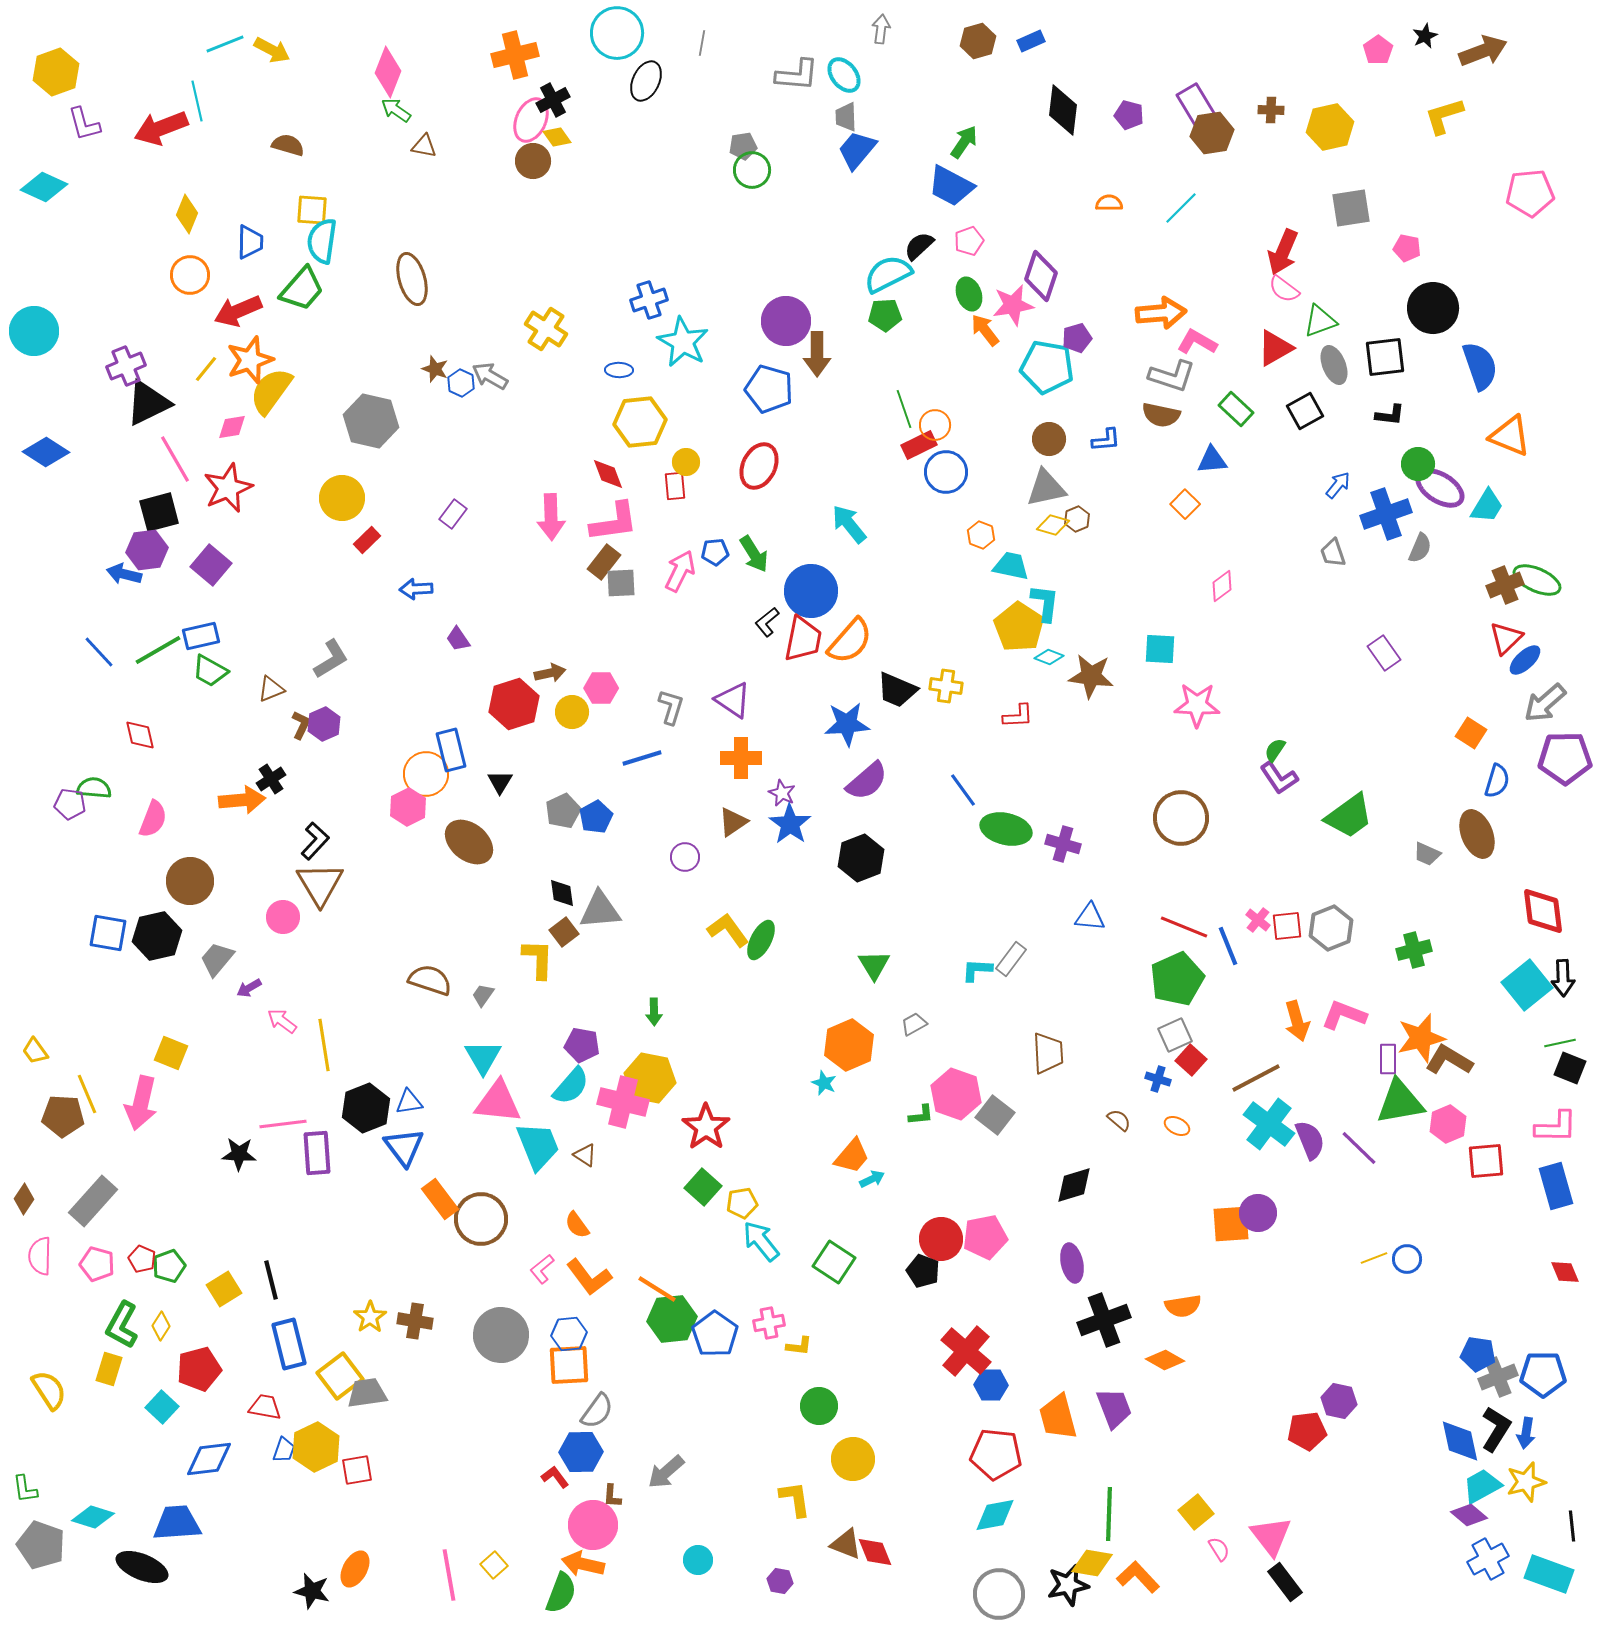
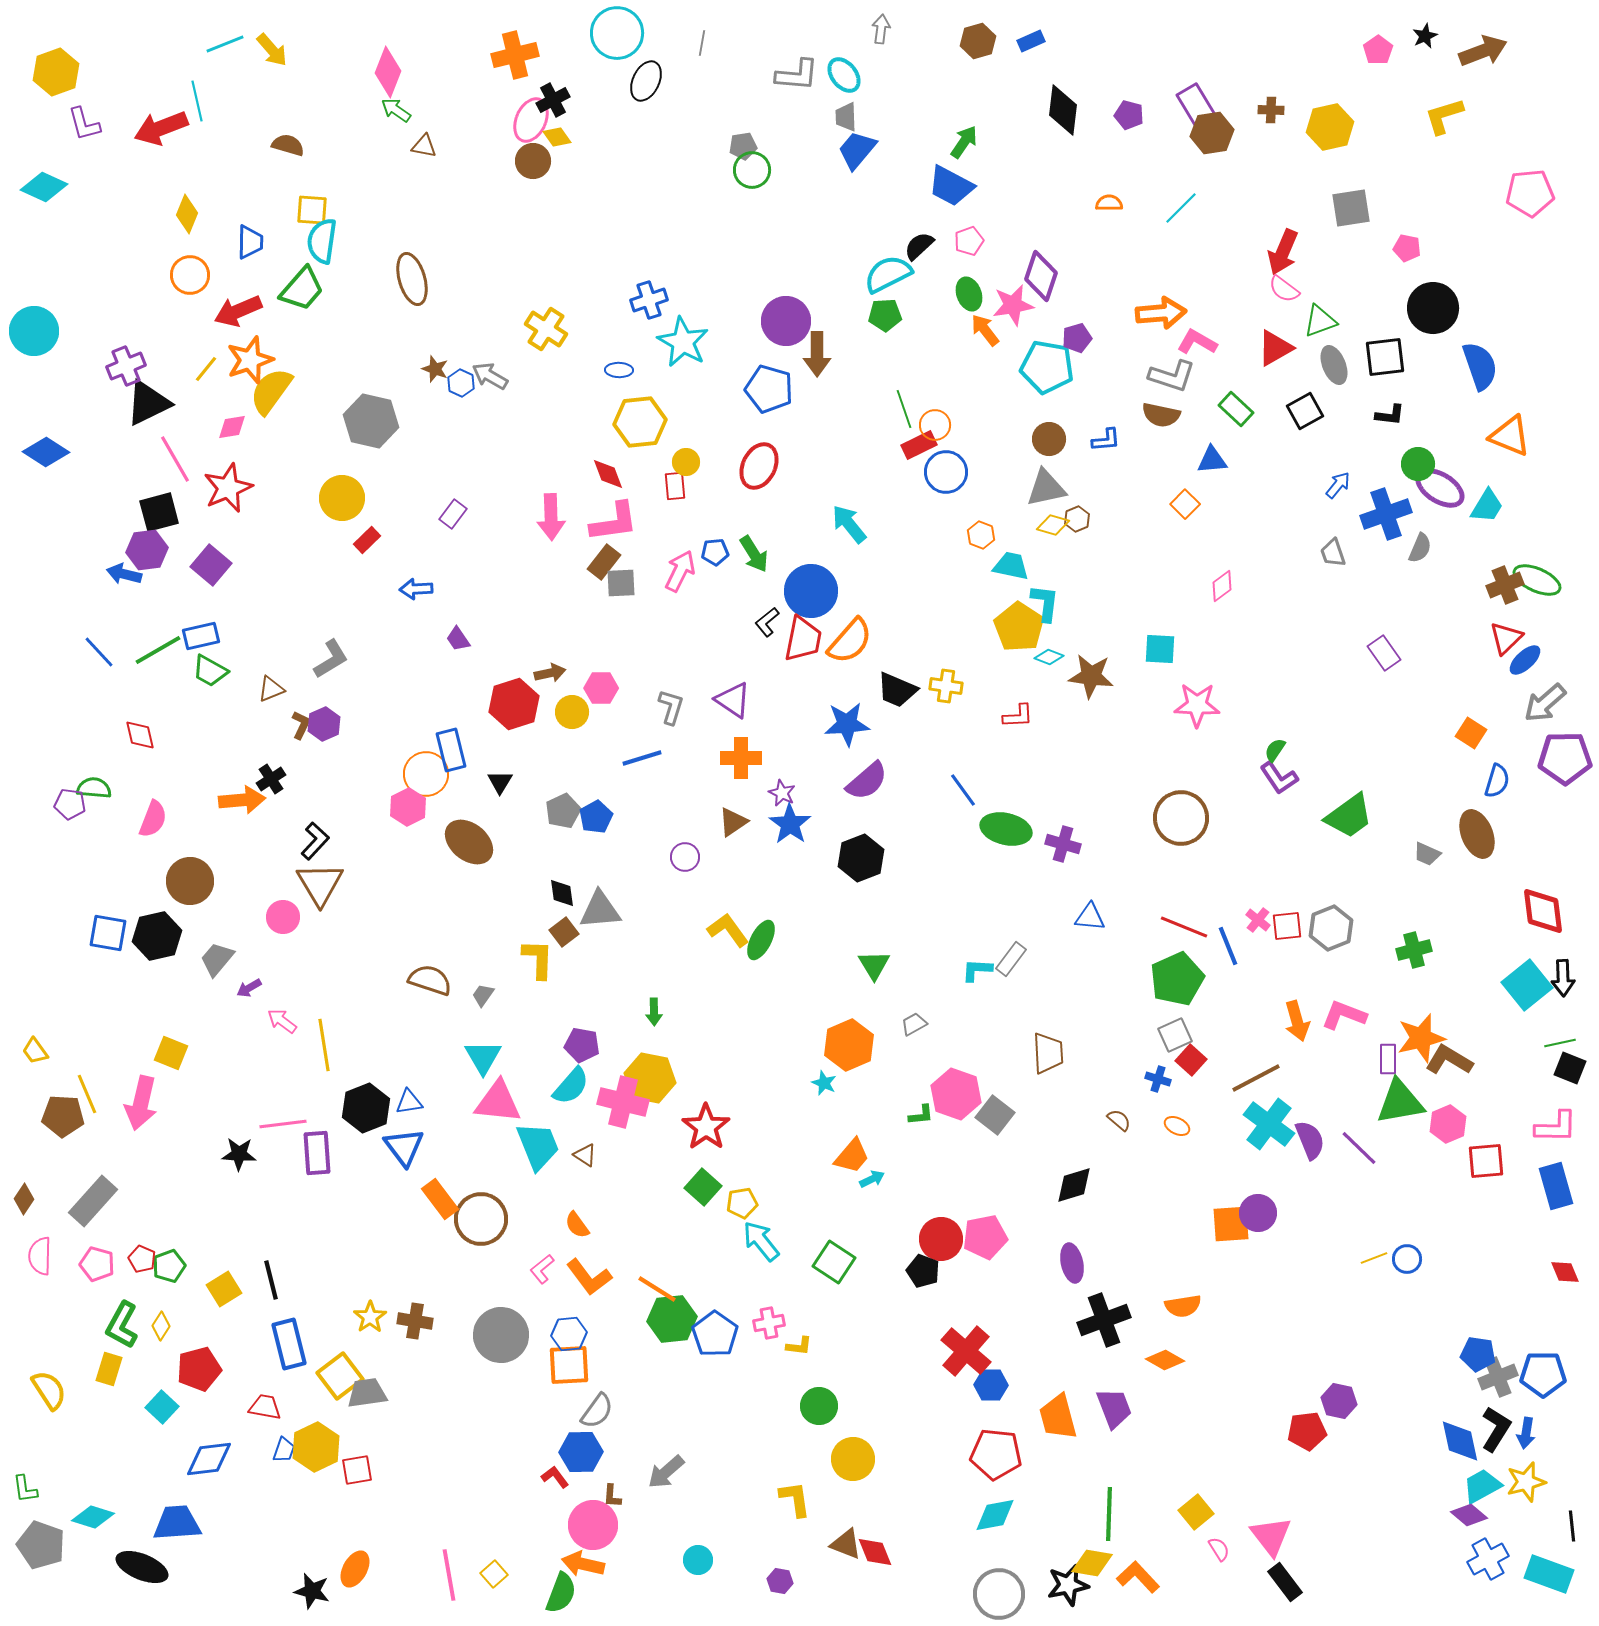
yellow arrow at (272, 50): rotated 21 degrees clockwise
yellow square at (494, 1565): moved 9 px down
